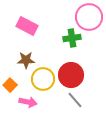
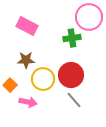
gray line: moved 1 px left
